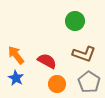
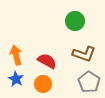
orange arrow: rotated 24 degrees clockwise
blue star: moved 1 px down
orange circle: moved 14 px left
